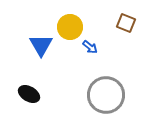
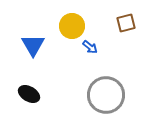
brown square: rotated 36 degrees counterclockwise
yellow circle: moved 2 px right, 1 px up
blue triangle: moved 8 px left
